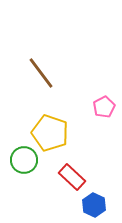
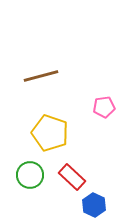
brown line: moved 3 px down; rotated 68 degrees counterclockwise
pink pentagon: rotated 20 degrees clockwise
green circle: moved 6 px right, 15 px down
